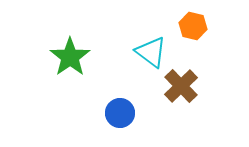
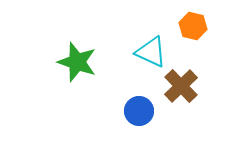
cyan triangle: rotated 12 degrees counterclockwise
green star: moved 7 px right, 5 px down; rotated 18 degrees counterclockwise
blue circle: moved 19 px right, 2 px up
